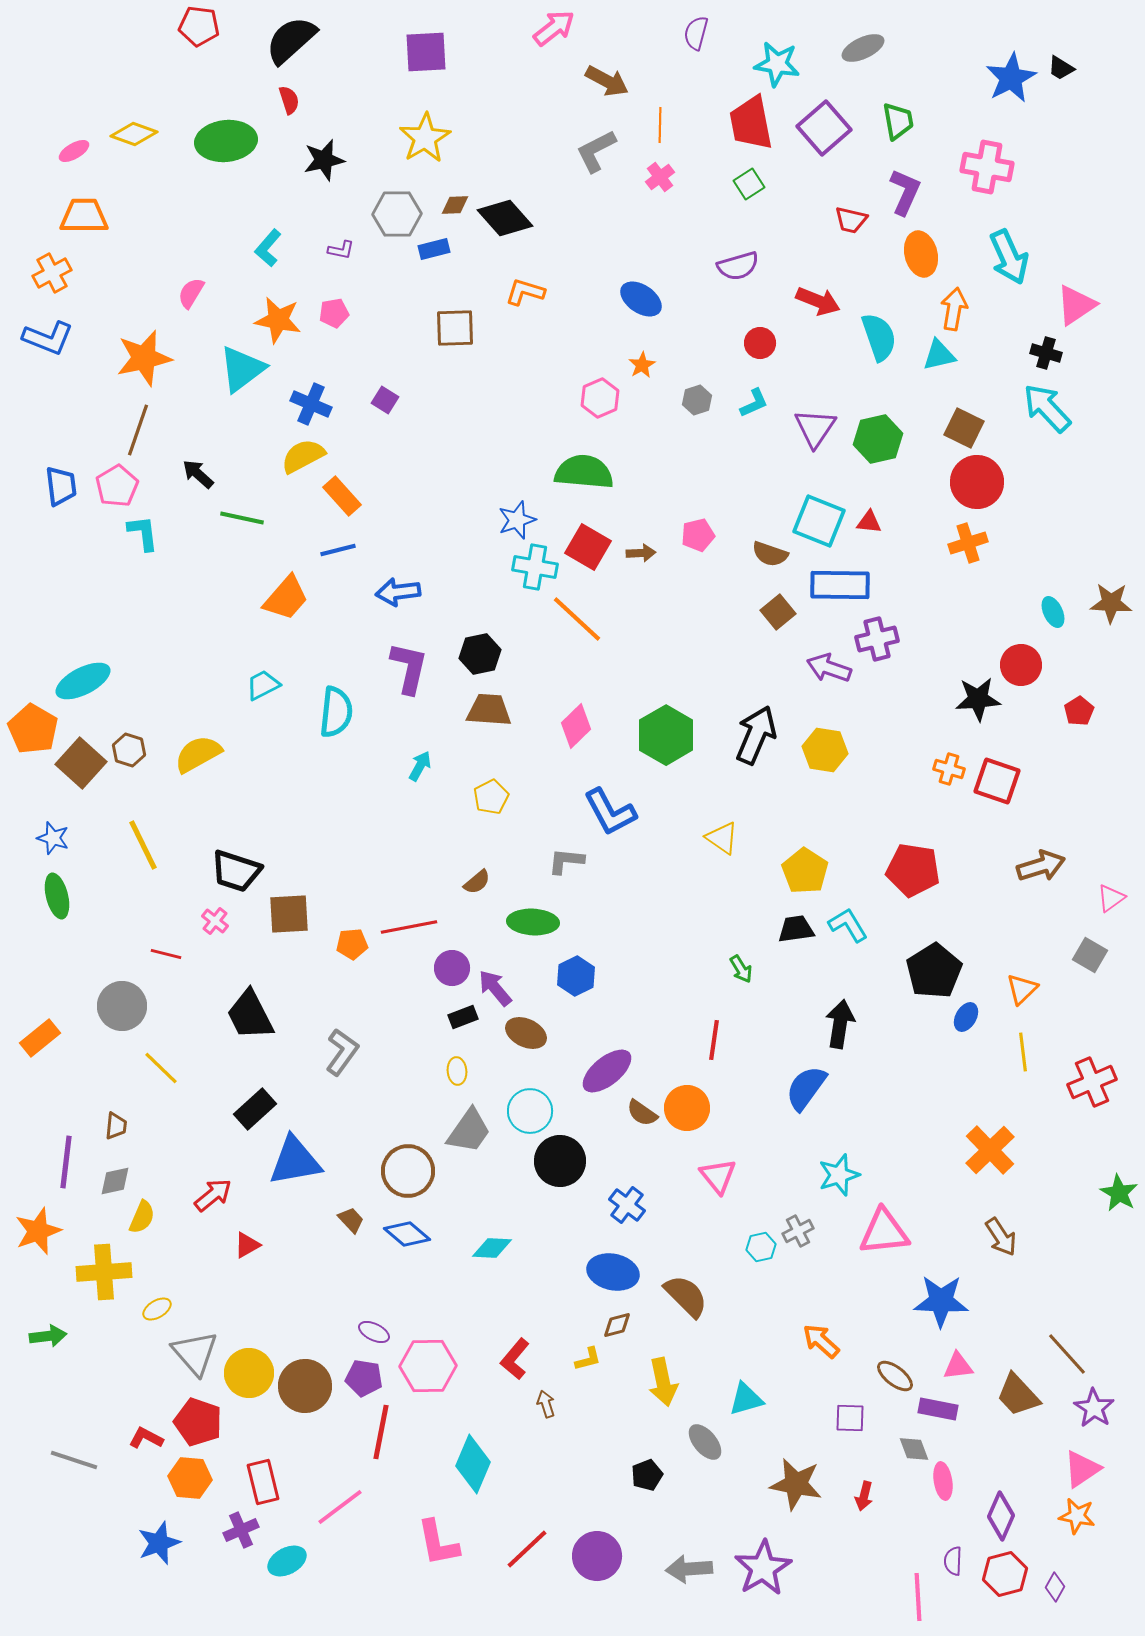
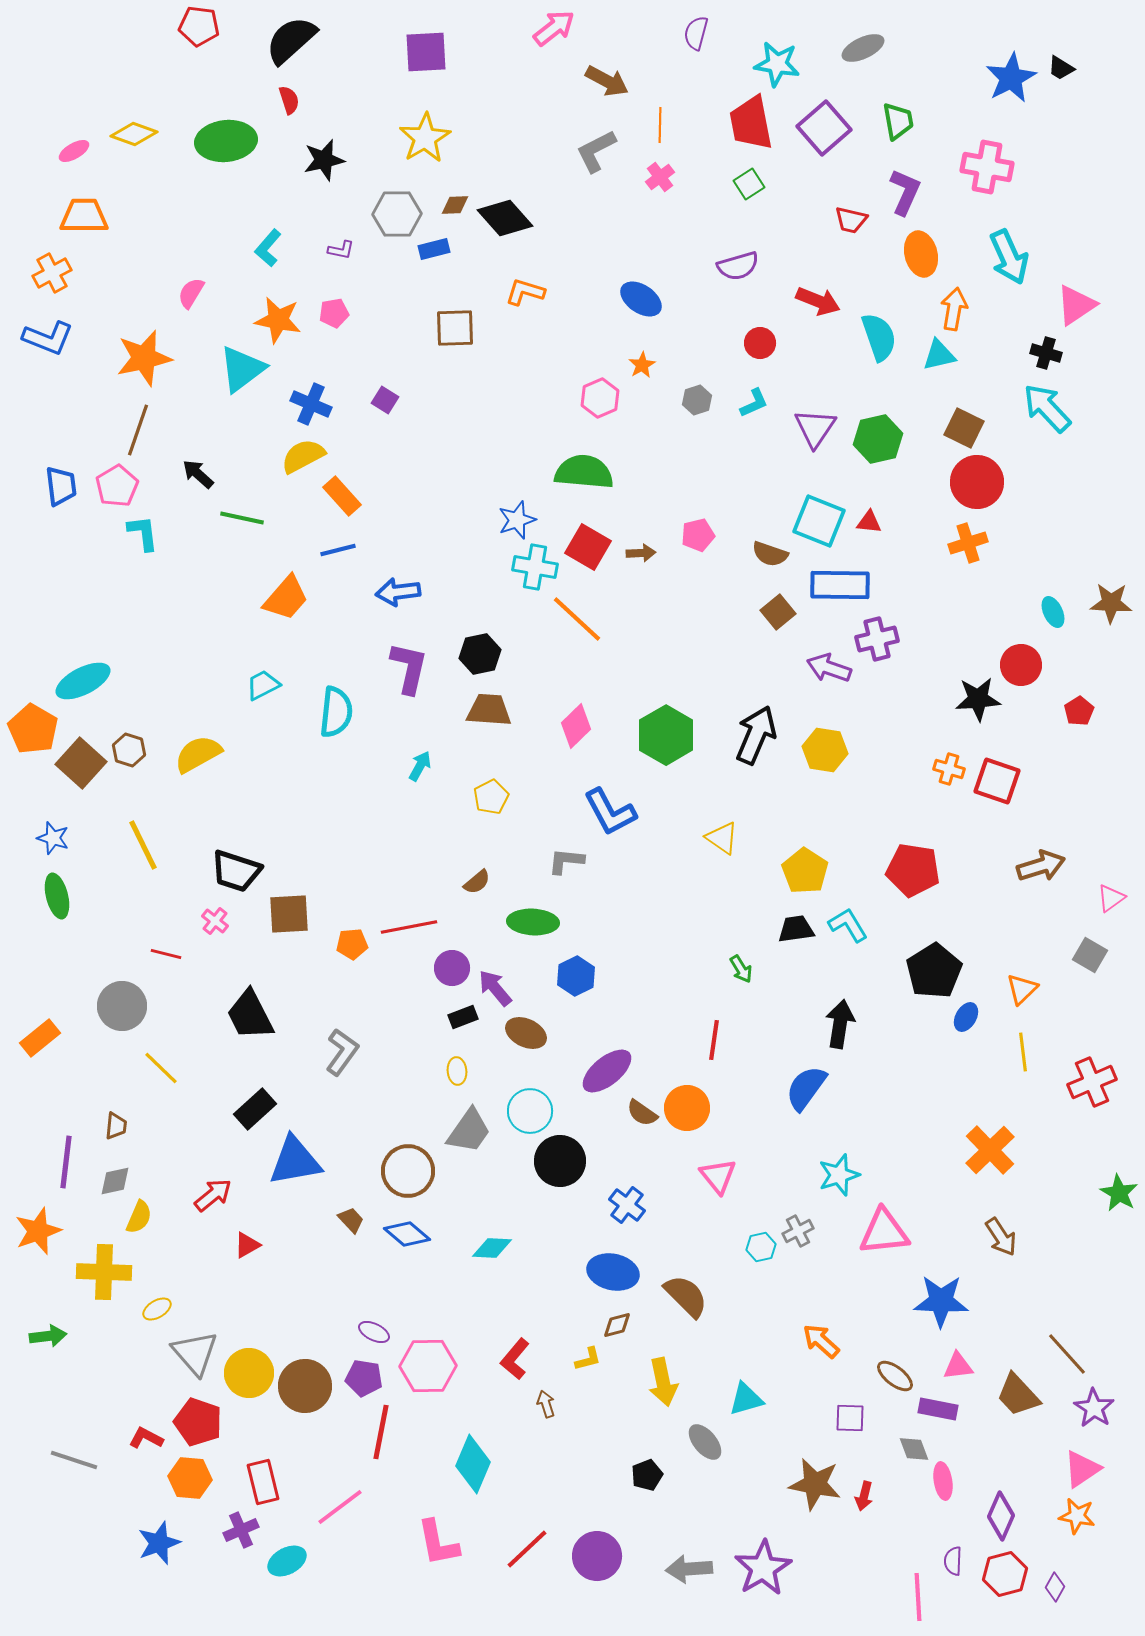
yellow semicircle at (142, 1217): moved 3 px left
yellow cross at (104, 1272): rotated 6 degrees clockwise
brown star at (796, 1484): moved 19 px right
